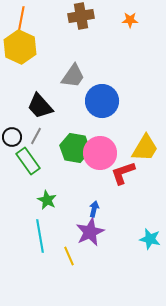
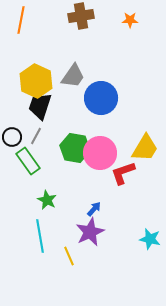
yellow hexagon: moved 16 px right, 34 px down
blue circle: moved 1 px left, 3 px up
black trapezoid: rotated 60 degrees clockwise
blue arrow: rotated 28 degrees clockwise
